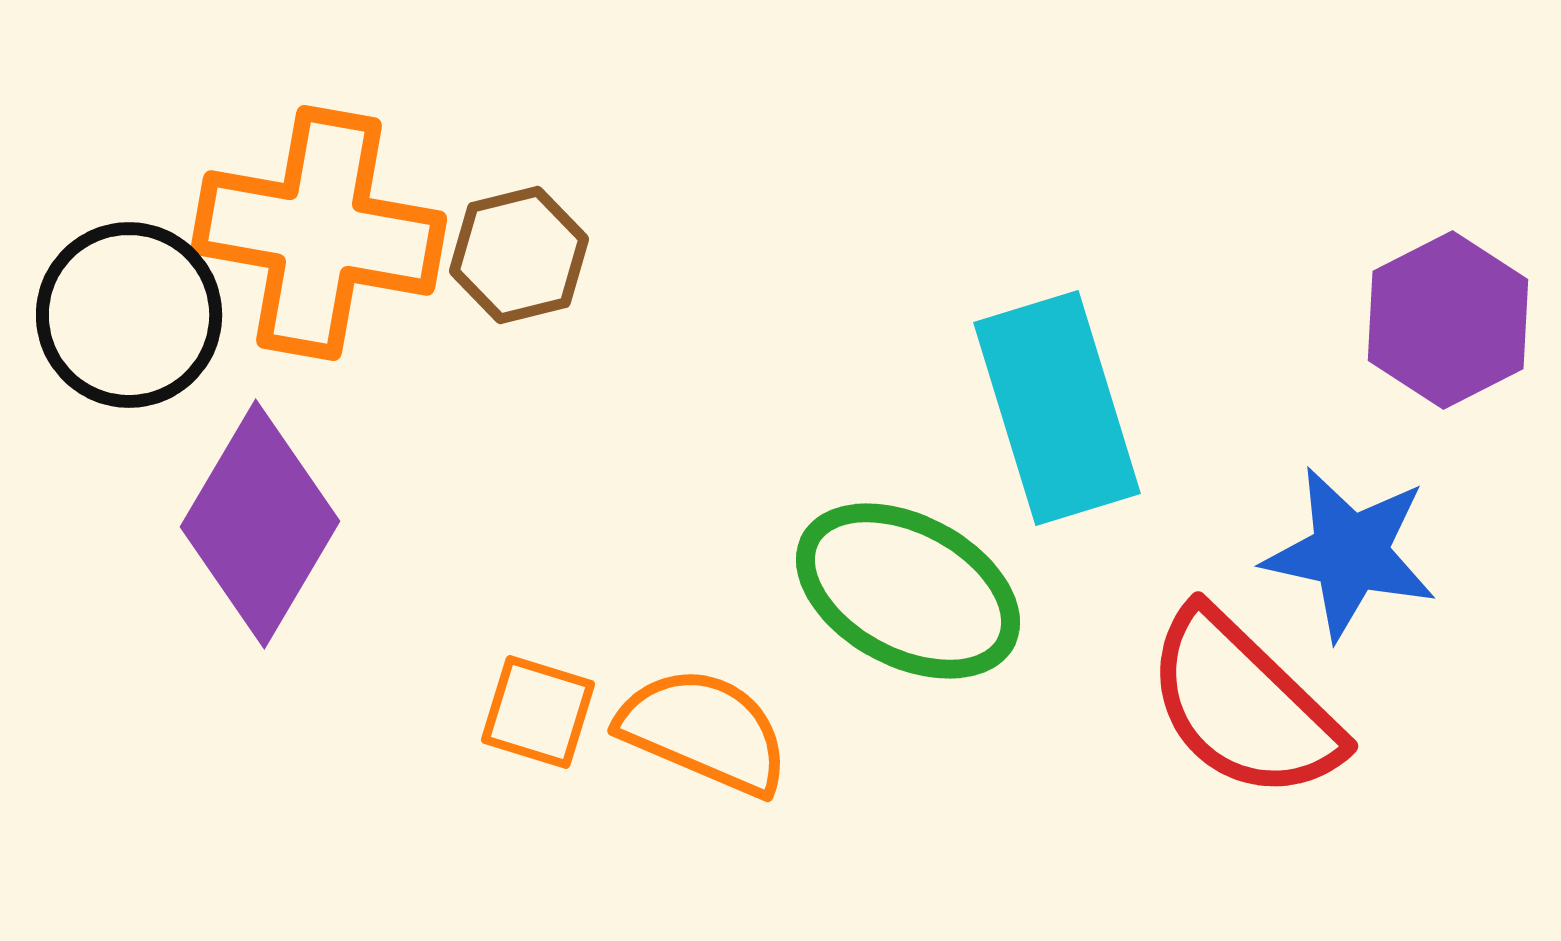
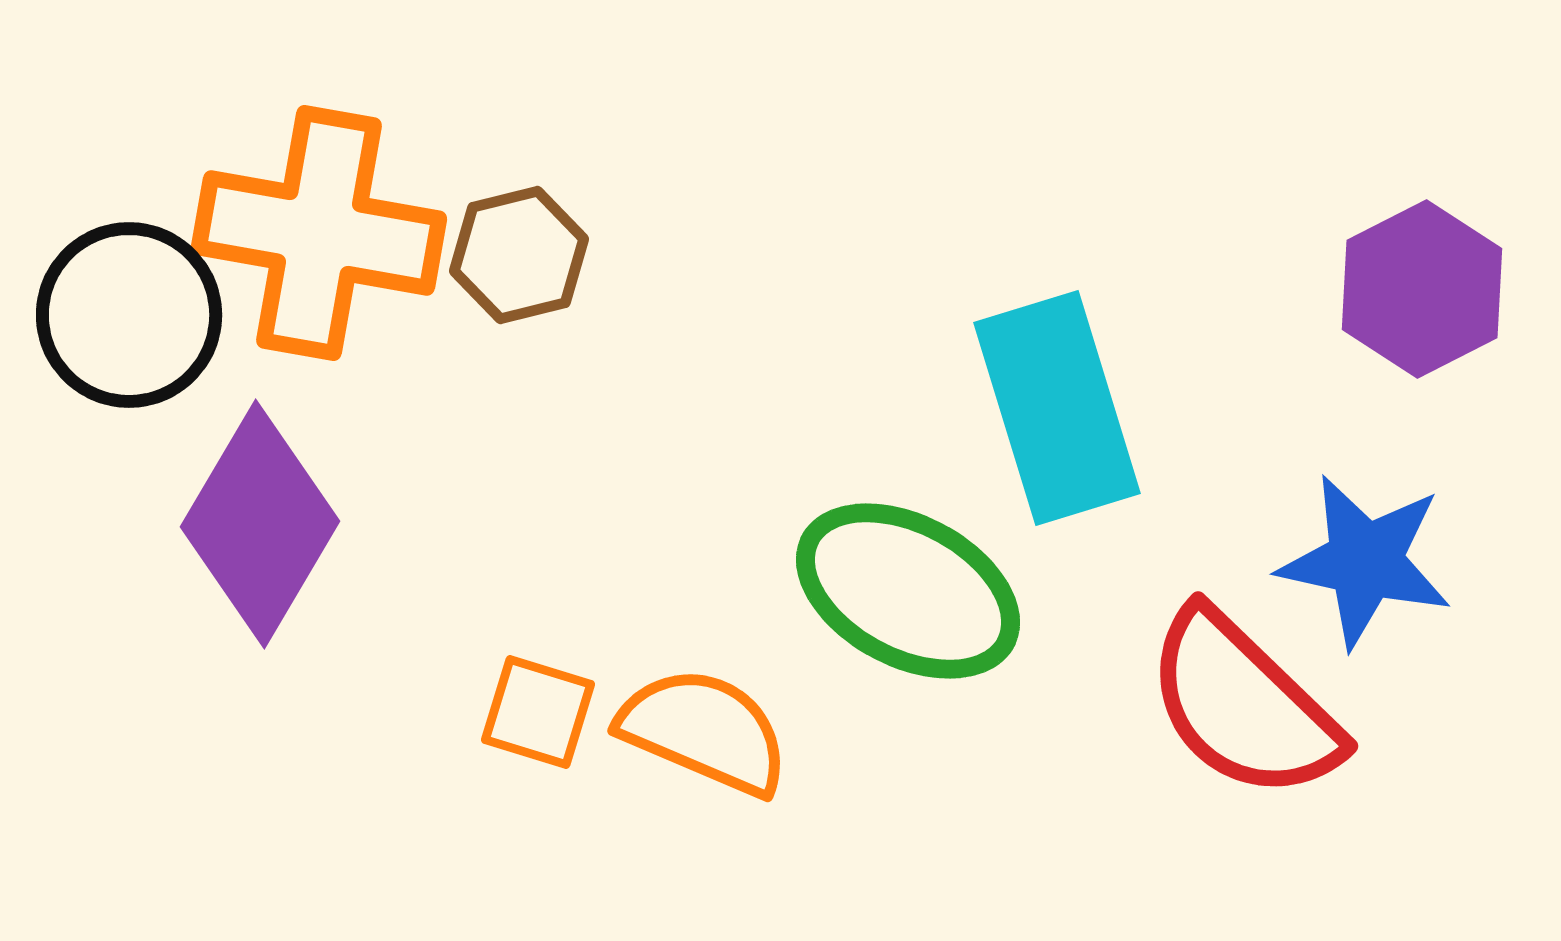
purple hexagon: moved 26 px left, 31 px up
blue star: moved 15 px right, 8 px down
